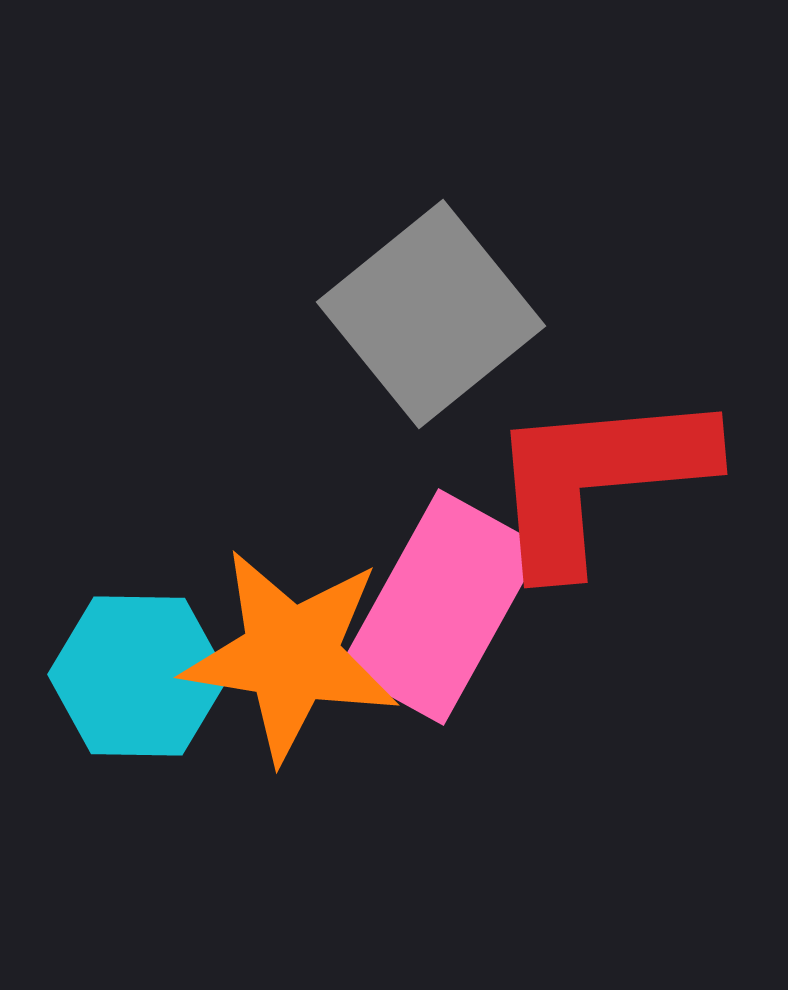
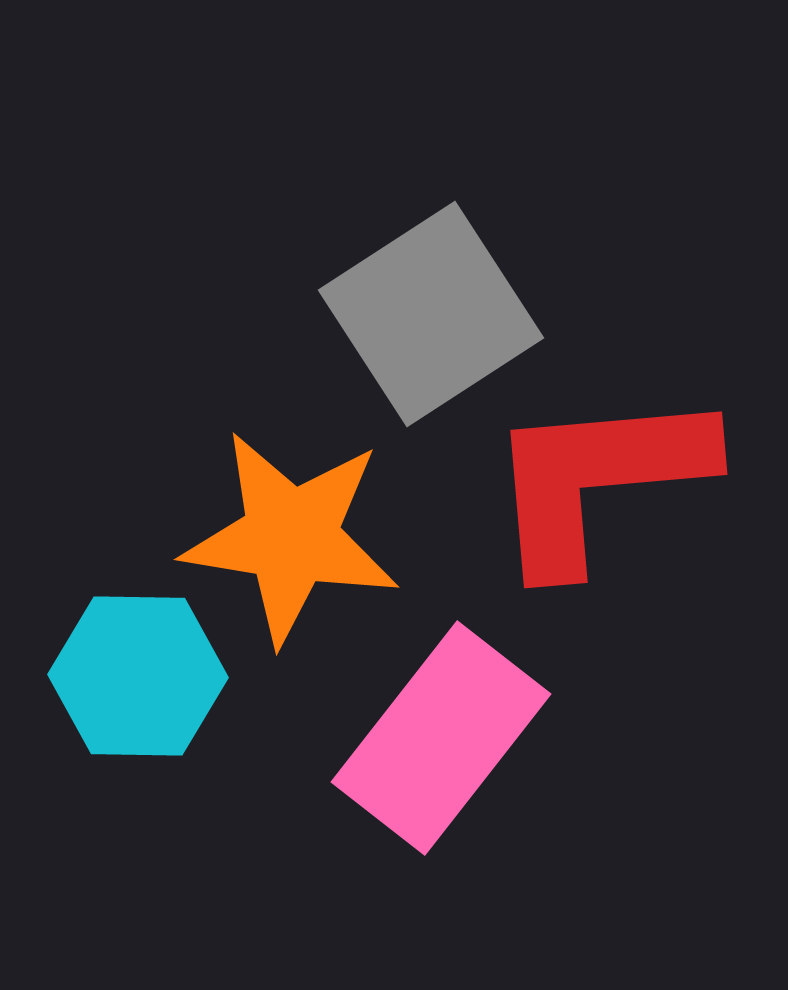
gray square: rotated 6 degrees clockwise
pink rectangle: moved 131 px down; rotated 9 degrees clockwise
orange star: moved 118 px up
